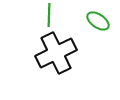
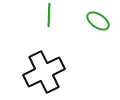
black cross: moved 12 px left, 19 px down
